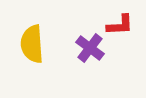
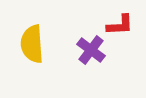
purple cross: moved 1 px right, 2 px down
